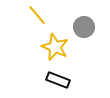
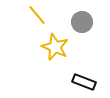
gray circle: moved 2 px left, 5 px up
black rectangle: moved 26 px right, 2 px down
